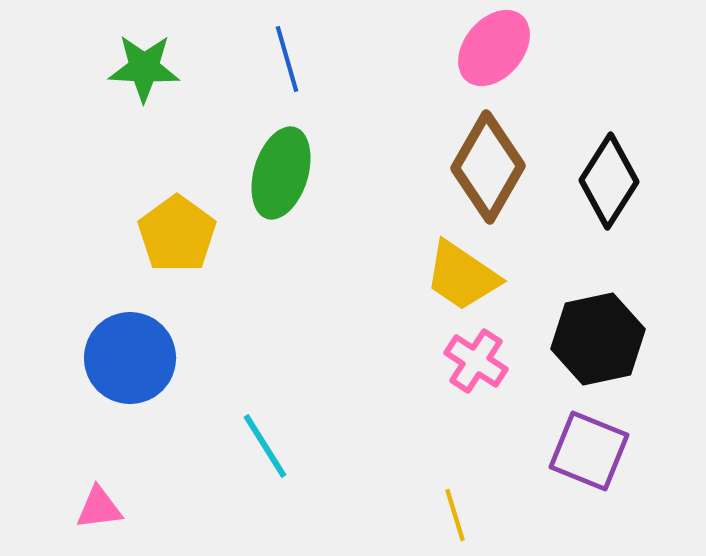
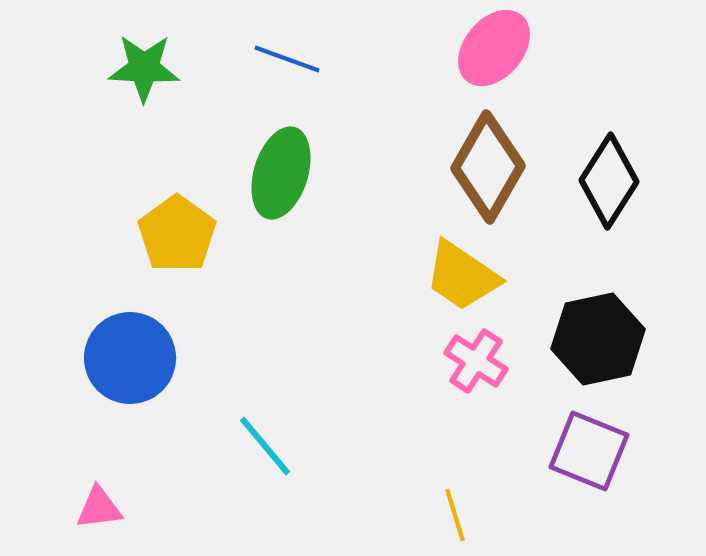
blue line: rotated 54 degrees counterclockwise
cyan line: rotated 8 degrees counterclockwise
